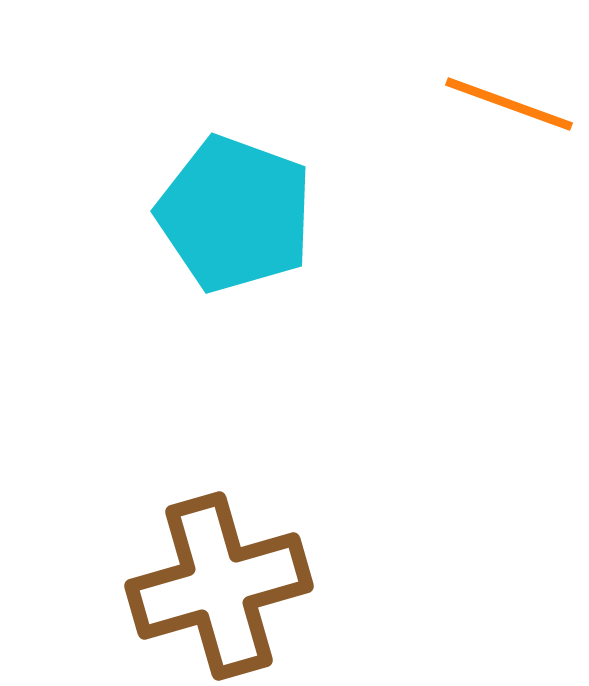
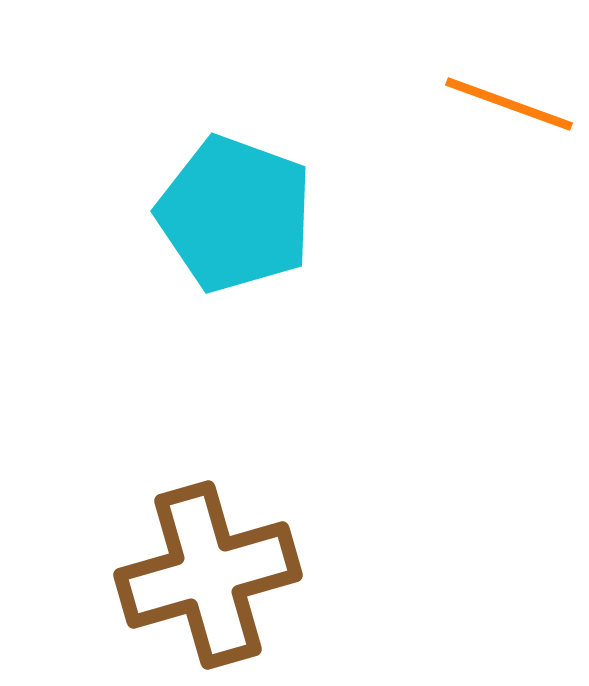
brown cross: moved 11 px left, 11 px up
